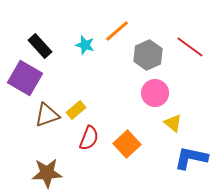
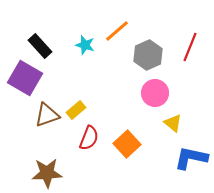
red line: rotated 76 degrees clockwise
